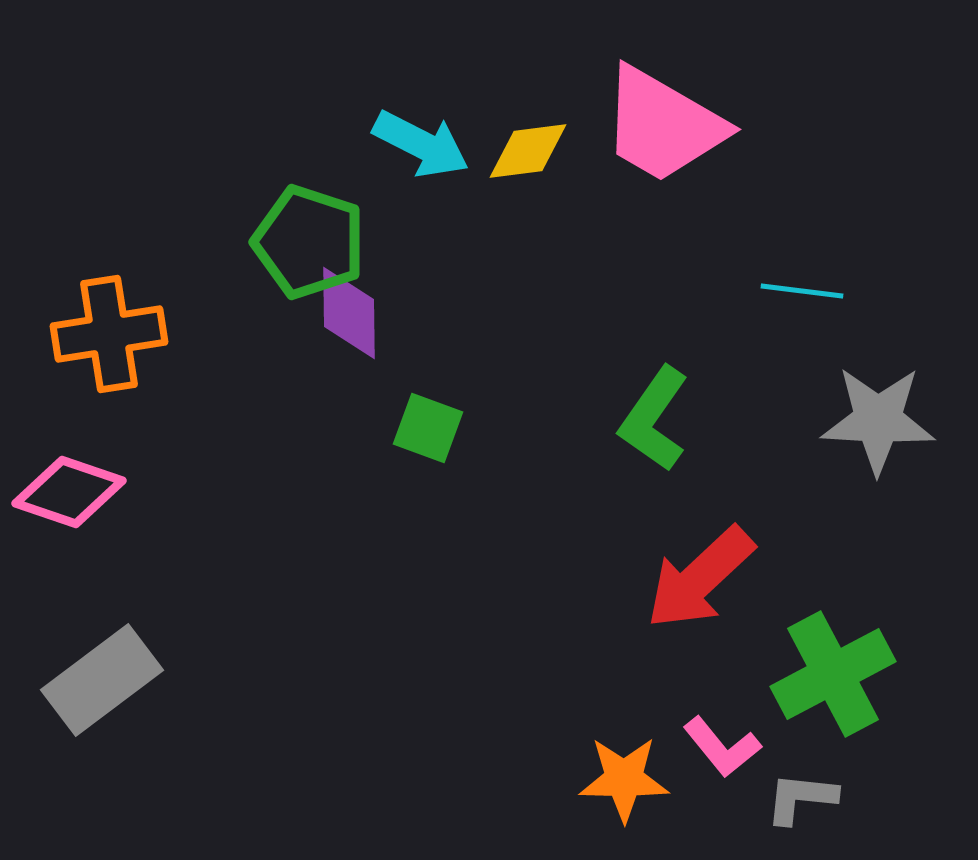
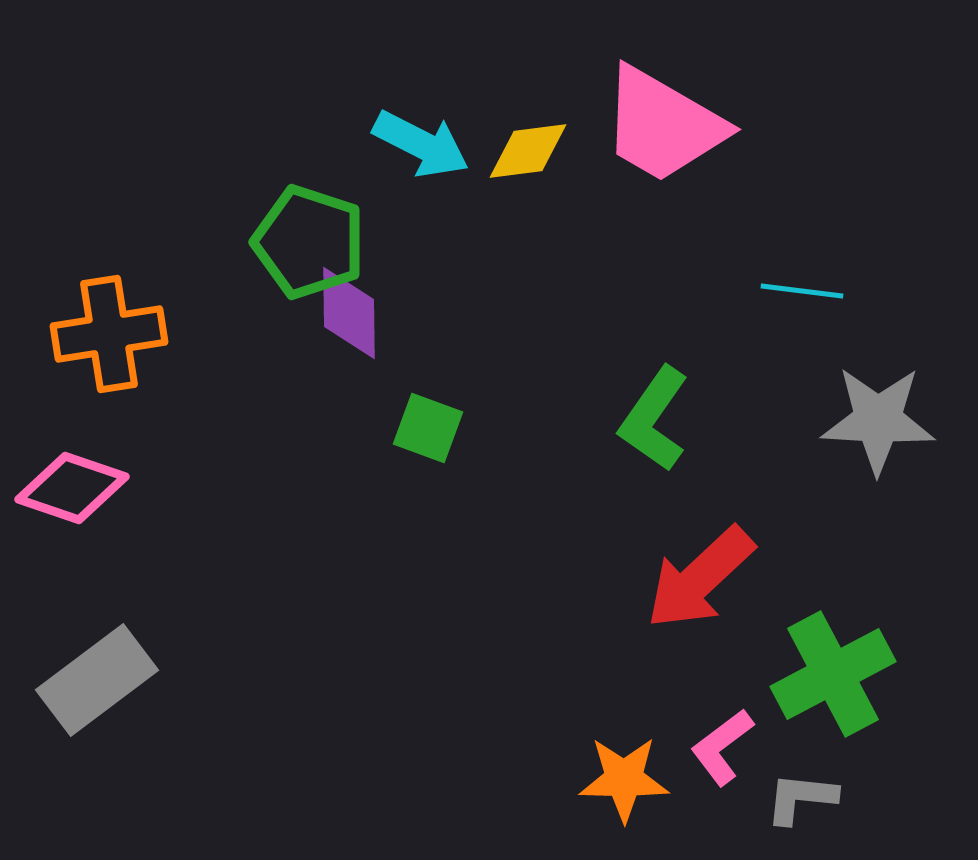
pink diamond: moved 3 px right, 4 px up
gray rectangle: moved 5 px left
pink L-shape: rotated 92 degrees clockwise
